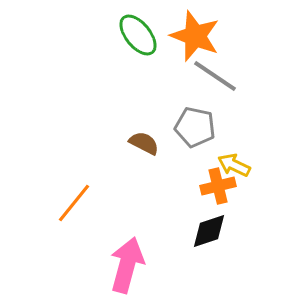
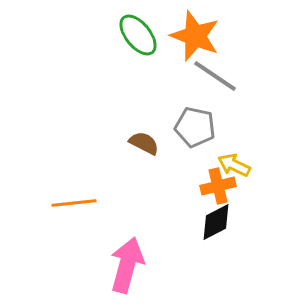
orange line: rotated 45 degrees clockwise
black diamond: moved 7 px right, 9 px up; rotated 9 degrees counterclockwise
